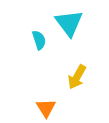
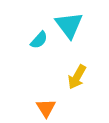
cyan triangle: moved 2 px down
cyan semicircle: rotated 60 degrees clockwise
